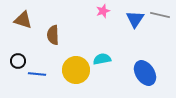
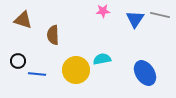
pink star: rotated 16 degrees clockwise
